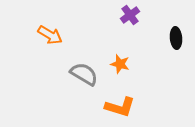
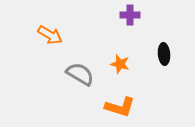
purple cross: rotated 36 degrees clockwise
black ellipse: moved 12 px left, 16 px down
gray semicircle: moved 4 px left
